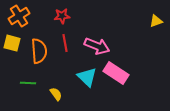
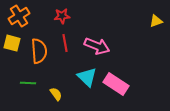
pink rectangle: moved 11 px down
